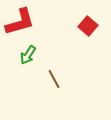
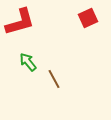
red square: moved 8 px up; rotated 24 degrees clockwise
green arrow: moved 7 px down; rotated 108 degrees clockwise
